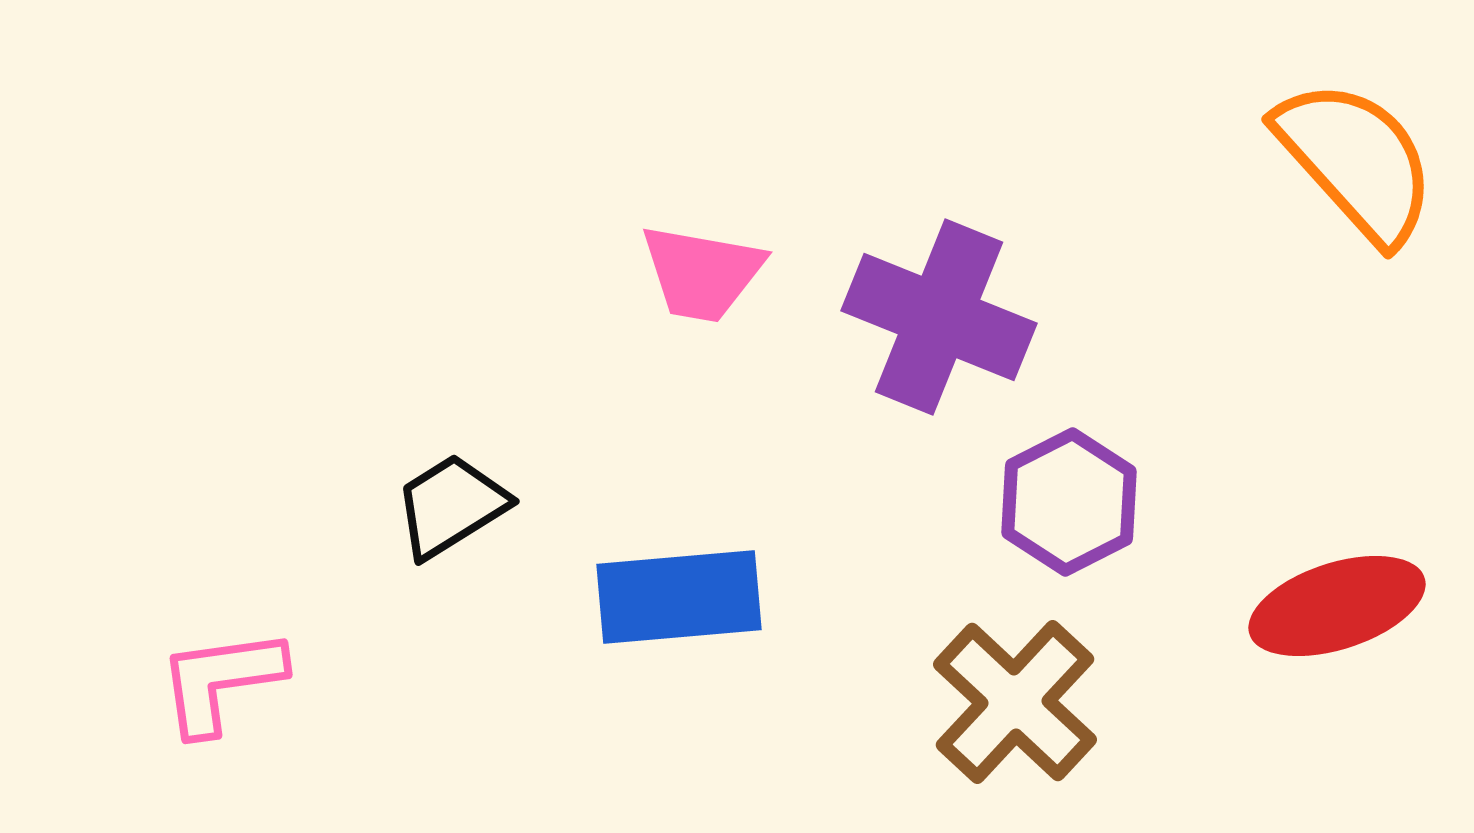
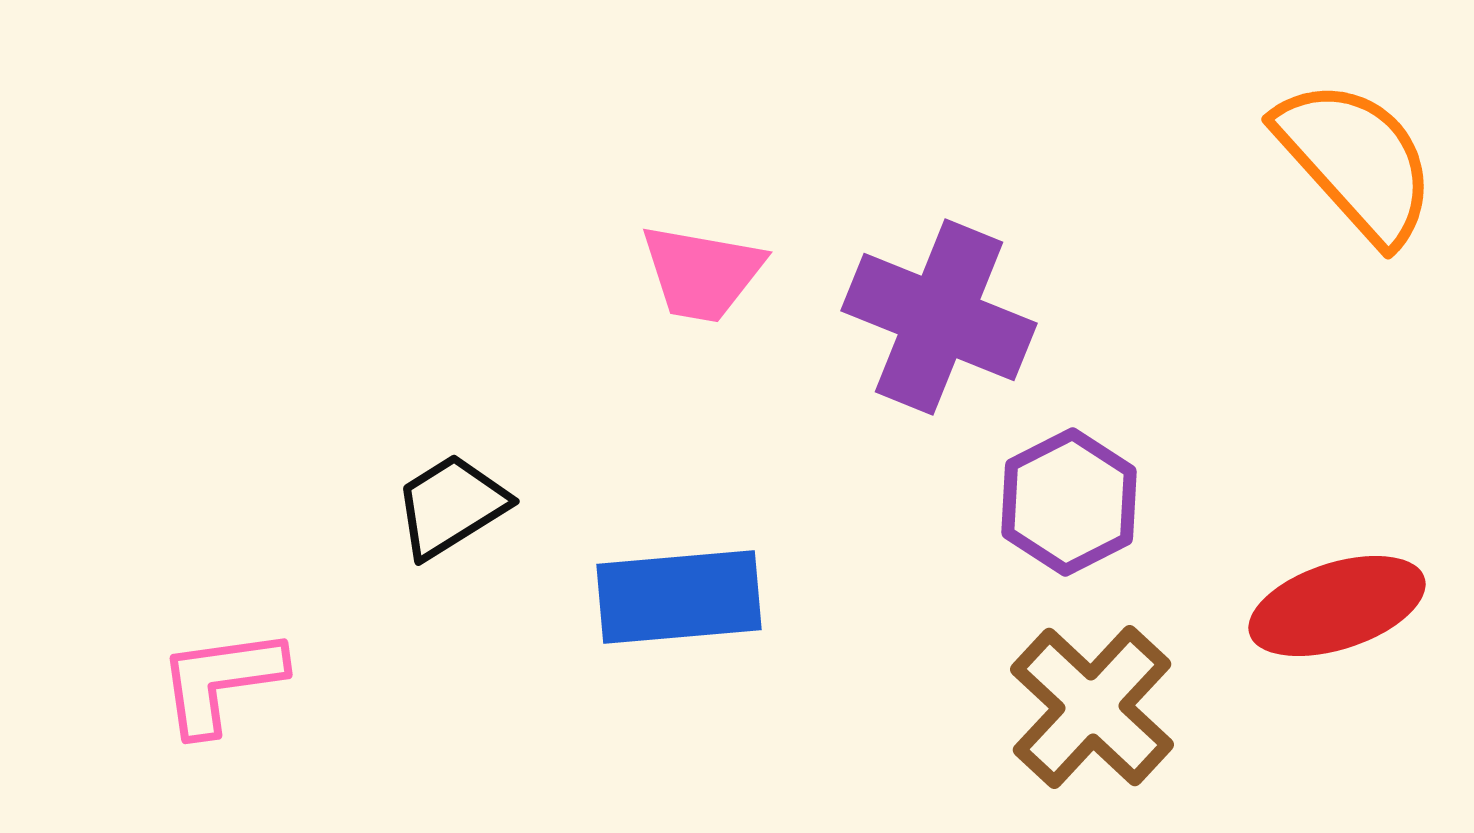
brown cross: moved 77 px right, 5 px down
